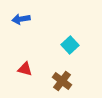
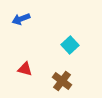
blue arrow: rotated 12 degrees counterclockwise
